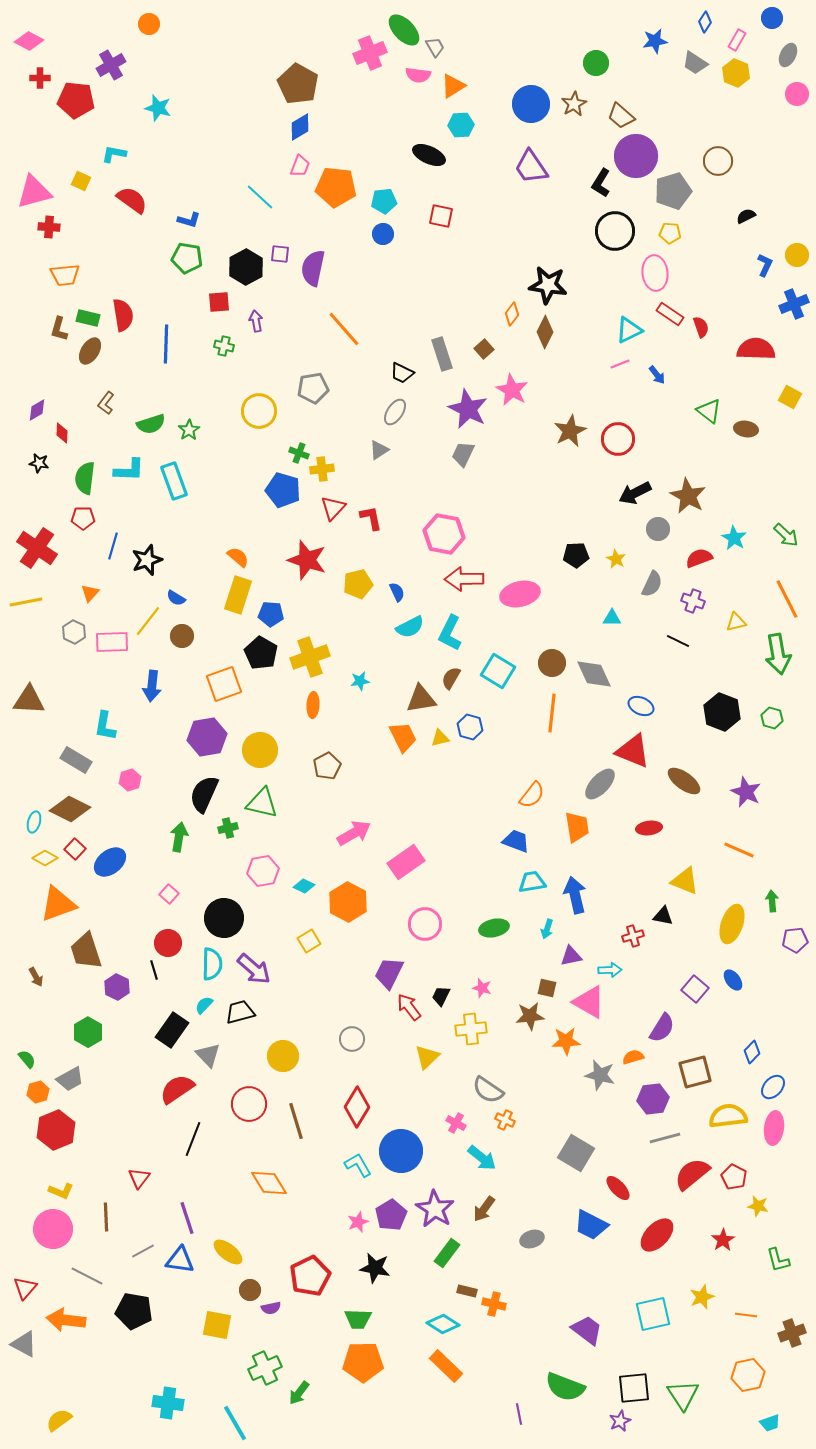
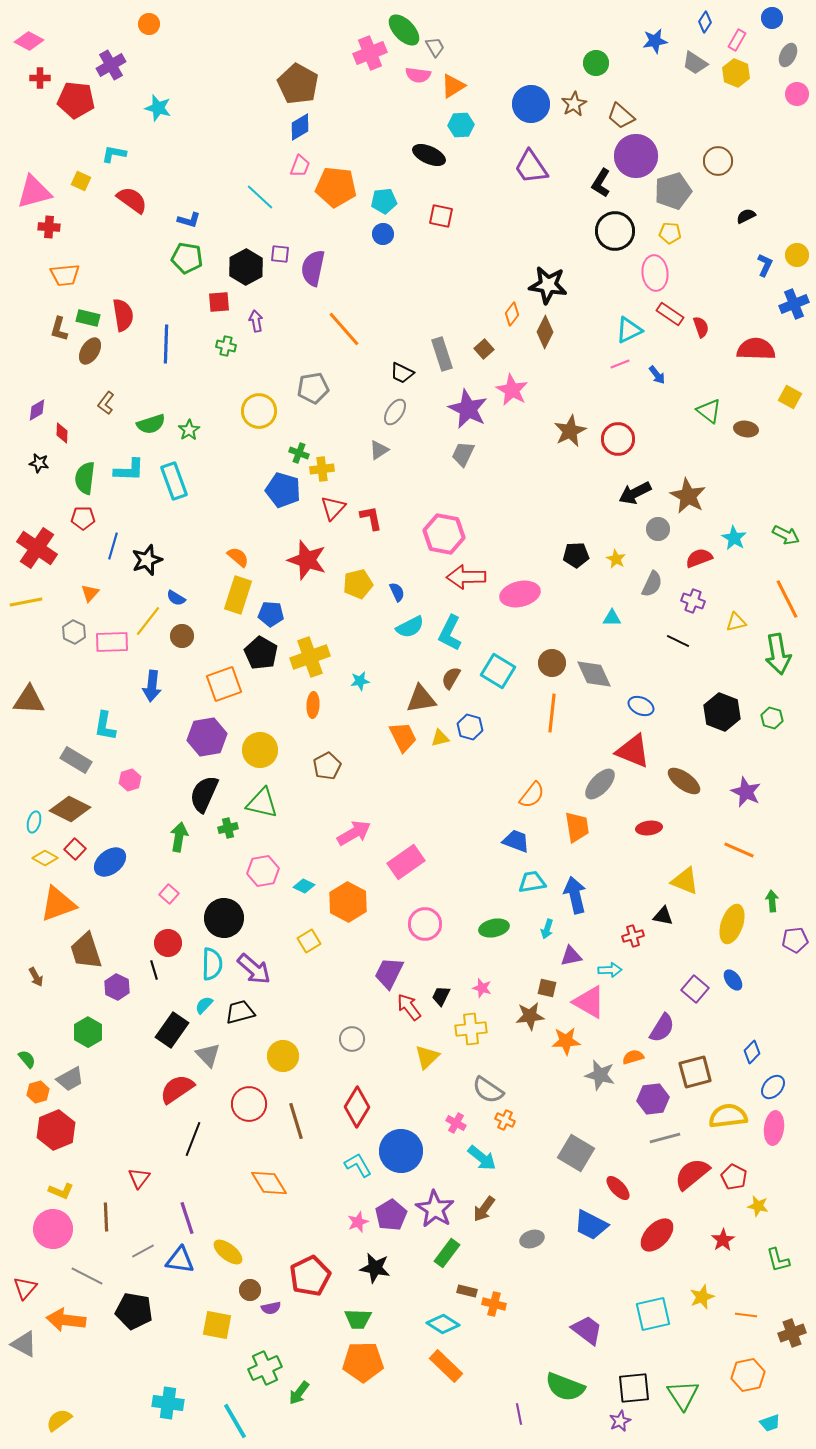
green cross at (224, 346): moved 2 px right
green arrow at (786, 535): rotated 16 degrees counterclockwise
red arrow at (464, 579): moved 2 px right, 2 px up
cyan line at (235, 1423): moved 2 px up
